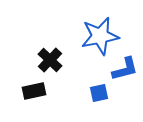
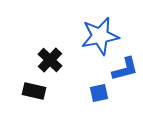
black rectangle: rotated 25 degrees clockwise
